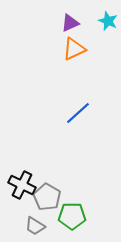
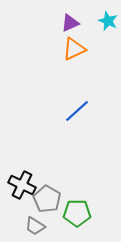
blue line: moved 1 px left, 2 px up
gray pentagon: moved 2 px down
green pentagon: moved 5 px right, 3 px up
